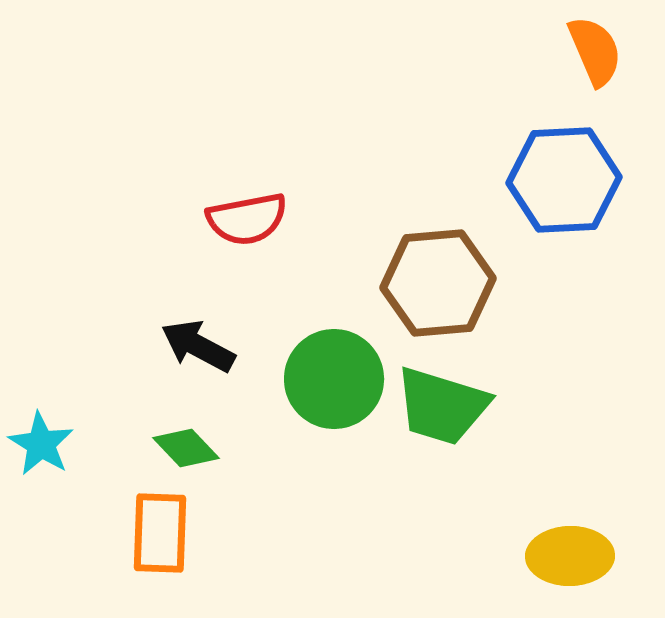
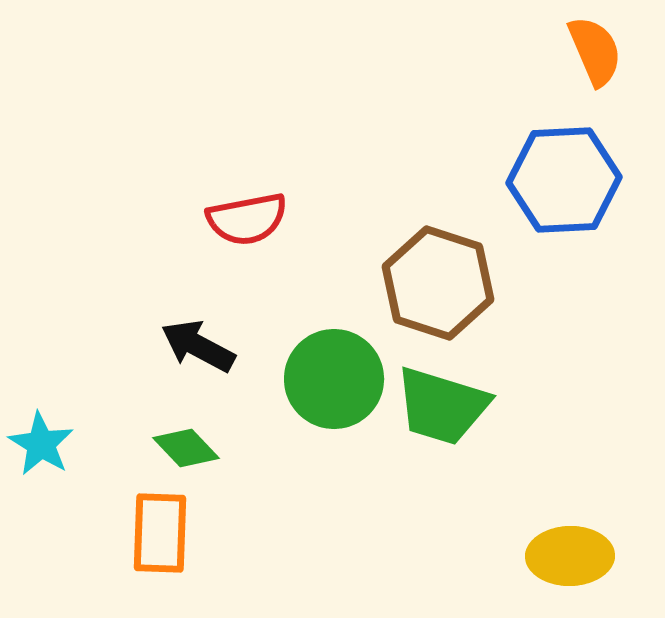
brown hexagon: rotated 23 degrees clockwise
